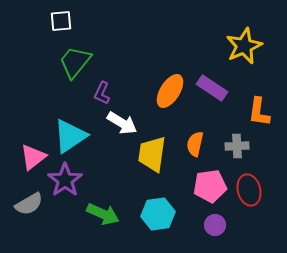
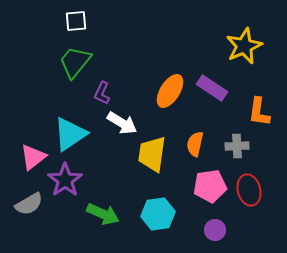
white square: moved 15 px right
cyan triangle: moved 2 px up
purple circle: moved 5 px down
